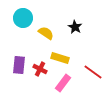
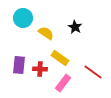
yellow rectangle: rotated 18 degrees clockwise
red cross: rotated 24 degrees counterclockwise
